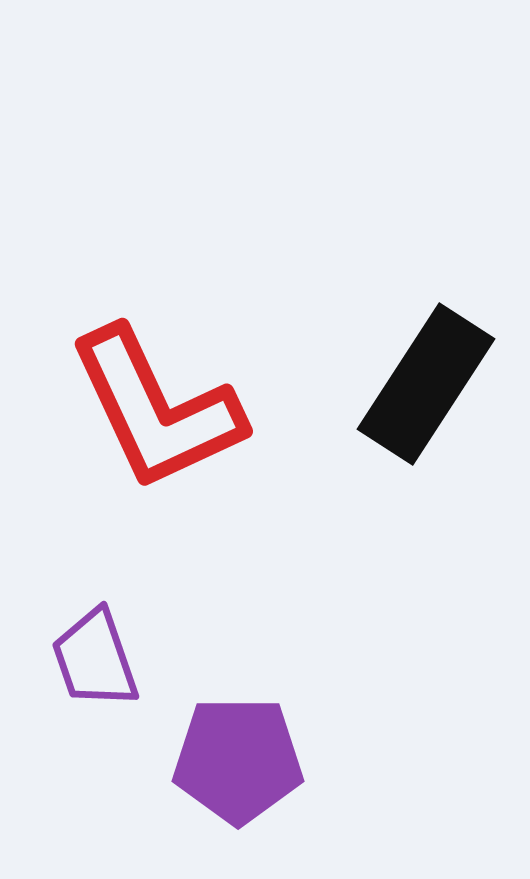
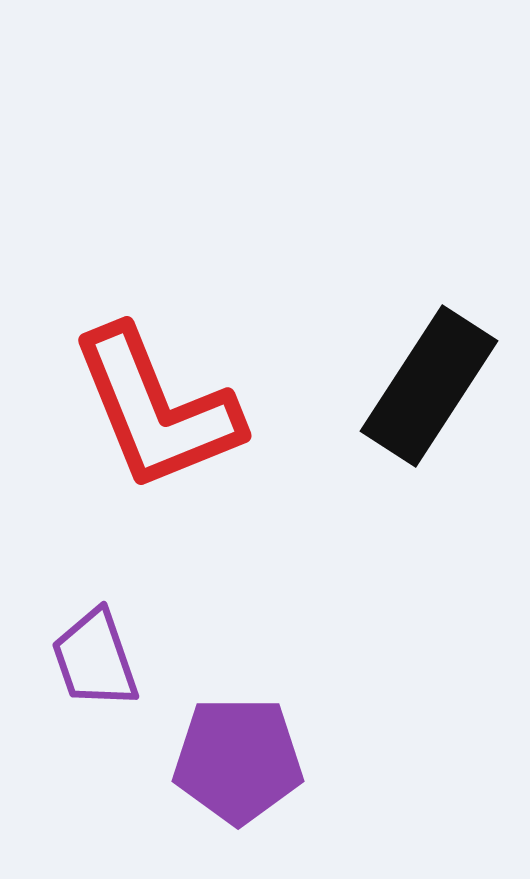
black rectangle: moved 3 px right, 2 px down
red L-shape: rotated 3 degrees clockwise
